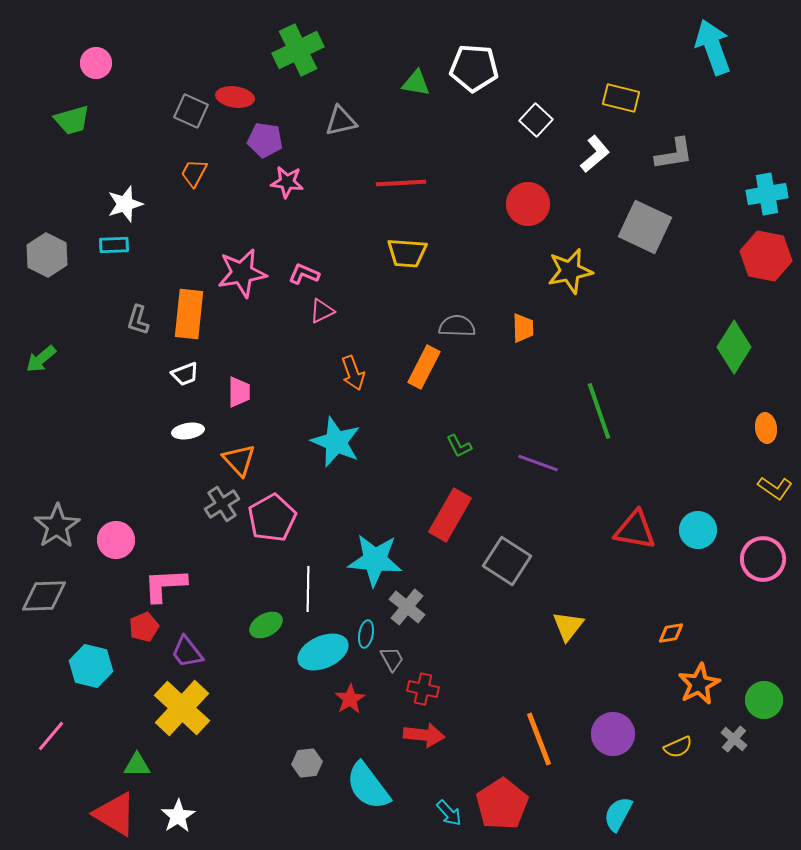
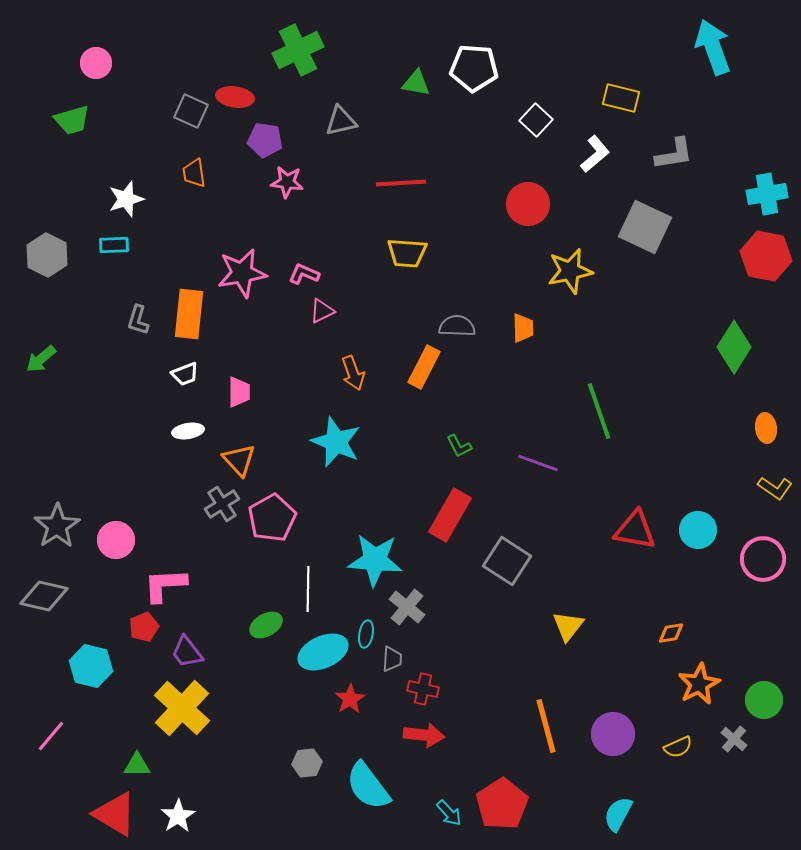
orange trapezoid at (194, 173): rotated 36 degrees counterclockwise
white star at (125, 204): moved 1 px right, 5 px up
gray diamond at (44, 596): rotated 15 degrees clockwise
gray trapezoid at (392, 659): rotated 32 degrees clockwise
orange line at (539, 739): moved 7 px right, 13 px up; rotated 6 degrees clockwise
